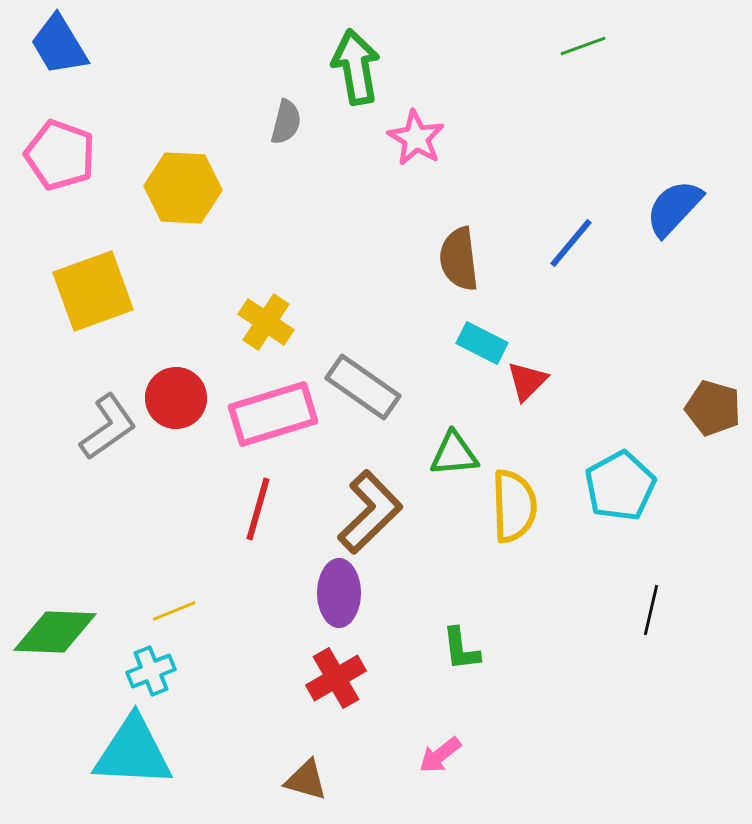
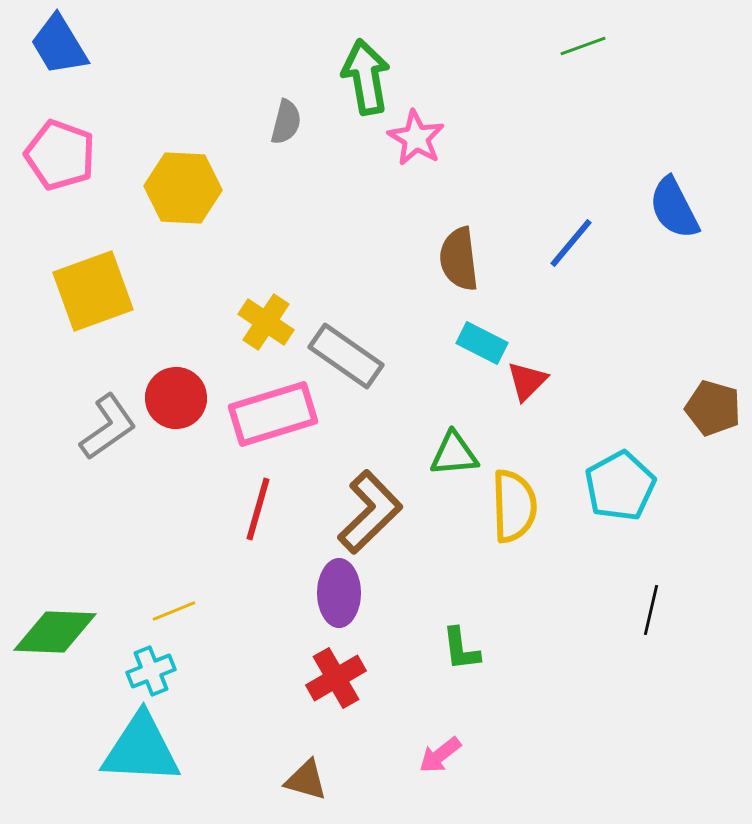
green arrow: moved 10 px right, 10 px down
blue semicircle: rotated 70 degrees counterclockwise
gray rectangle: moved 17 px left, 31 px up
cyan triangle: moved 8 px right, 3 px up
